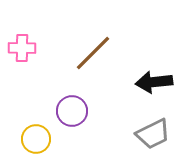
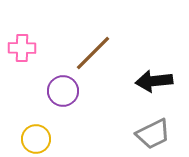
black arrow: moved 1 px up
purple circle: moved 9 px left, 20 px up
